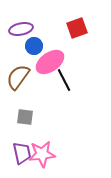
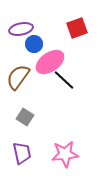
blue circle: moved 2 px up
black line: rotated 20 degrees counterclockwise
gray square: rotated 24 degrees clockwise
pink star: moved 23 px right
